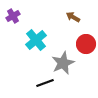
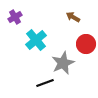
purple cross: moved 2 px right, 1 px down
